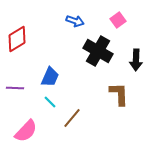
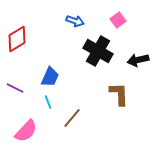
black arrow: moved 2 px right; rotated 75 degrees clockwise
purple line: rotated 24 degrees clockwise
cyan line: moved 2 px left; rotated 24 degrees clockwise
